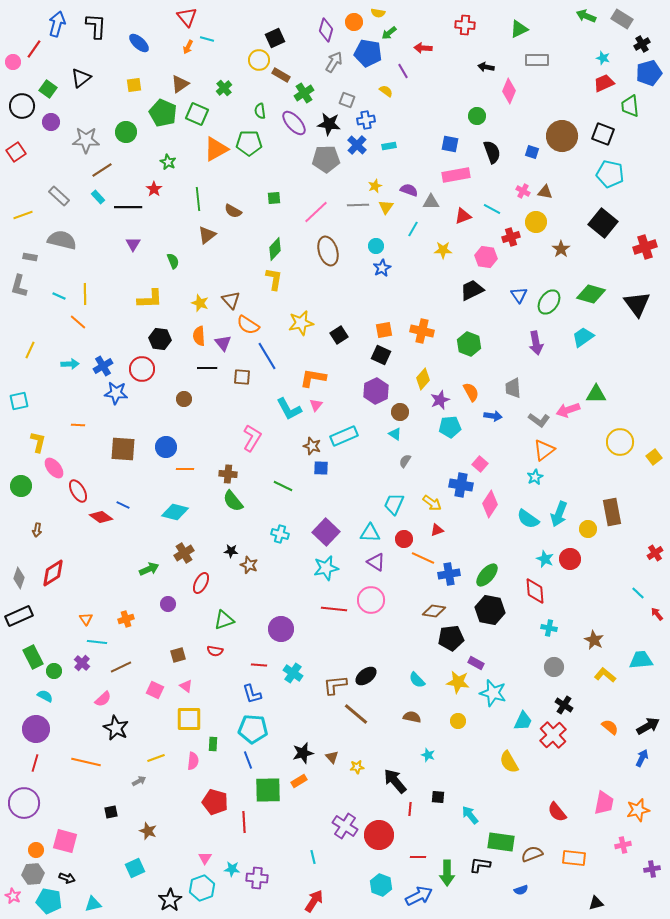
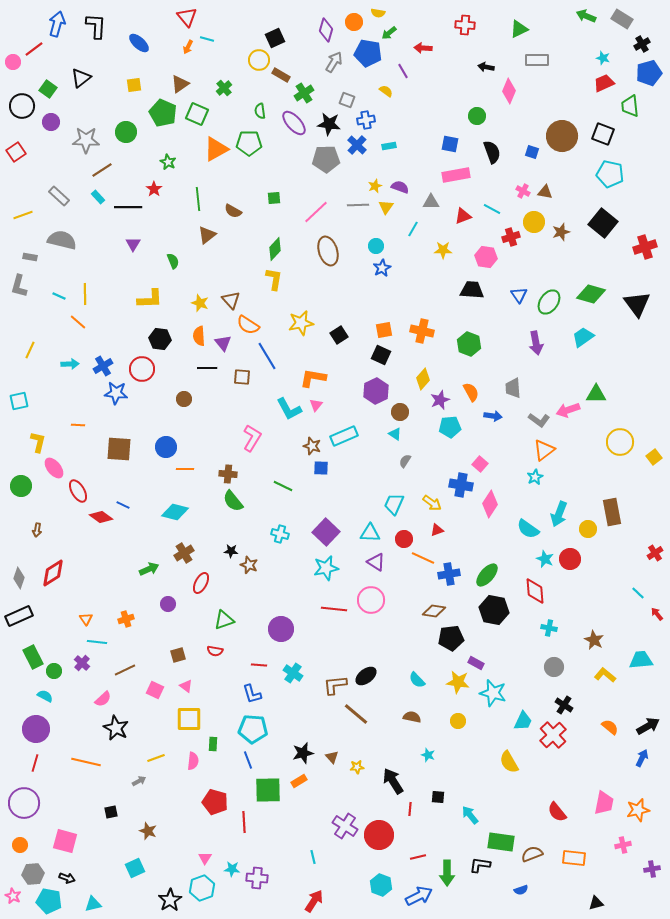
red line at (34, 49): rotated 18 degrees clockwise
purple semicircle at (409, 190): moved 9 px left, 3 px up
yellow circle at (536, 222): moved 2 px left
brown star at (561, 249): moved 17 px up; rotated 18 degrees clockwise
black trapezoid at (472, 290): rotated 30 degrees clockwise
brown square at (123, 449): moved 4 px left
cyan semicircle at (528, 519): moved 10 px down
black hexagon at (490, 610): moved 4 px right
brown line at (121, 667): moved 4 px right, 3 px down
black arrow at (395, 781): moved 2 px left; rotated 8 degrees clockwise
orange circle at (36, 850): moved 16 px left, 5 px up
red line at (418, 857): rotated 14 degrees counterclockwise
